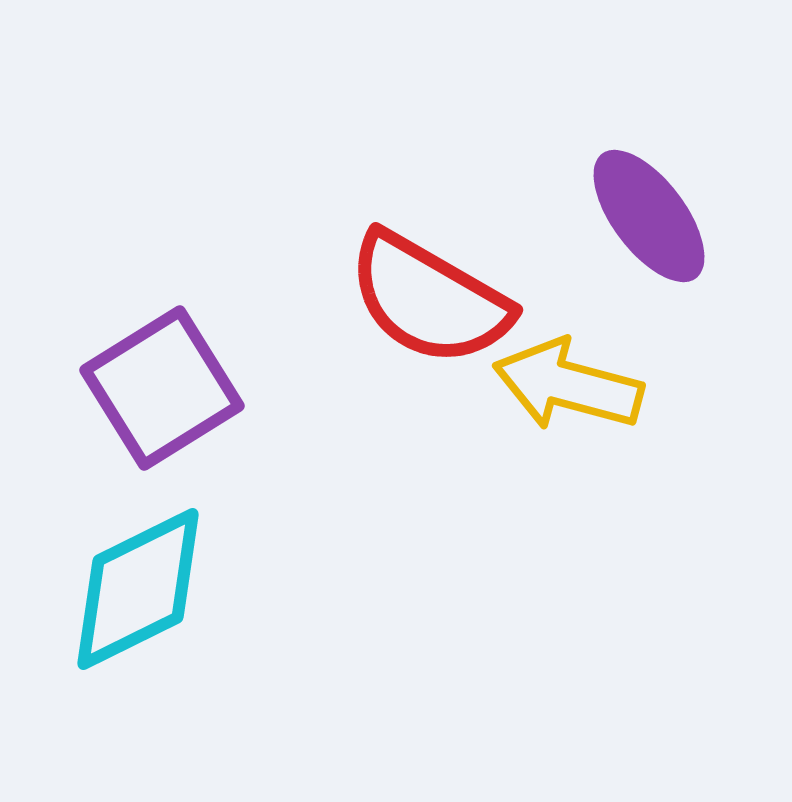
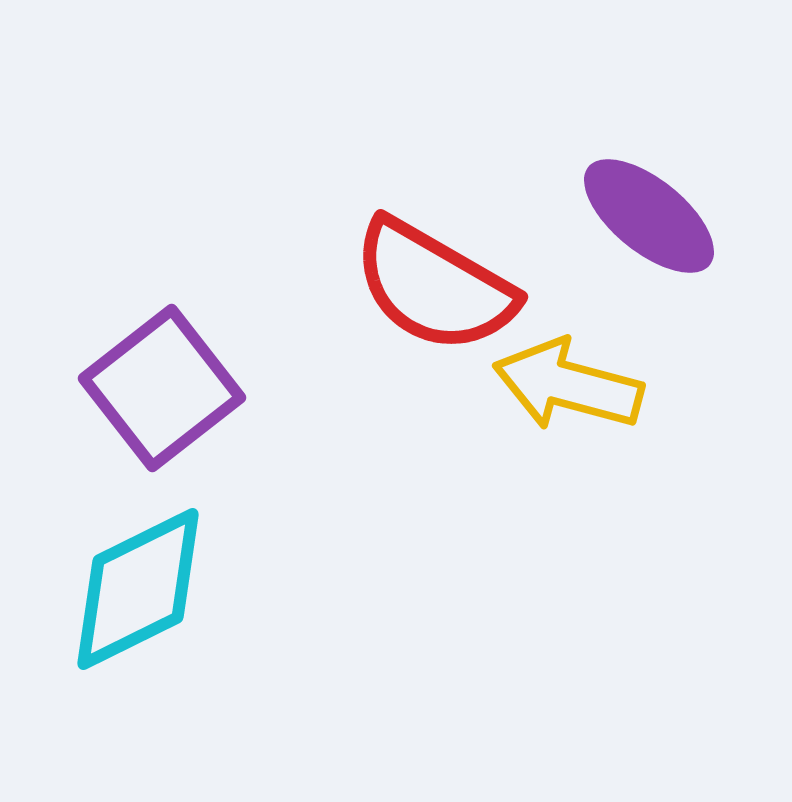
purple ellipse: rotated 14 degrees counterclockwise
red semicircle: moved 5 px right, 13 px up
purple square: rotated 6 degrees counterclockwise
